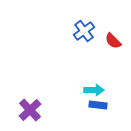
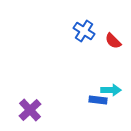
blue cross: rotated 20 degrees counterclockwise
cyan arrow: moved 17 px right
blue rectangle: moved 5 px up
